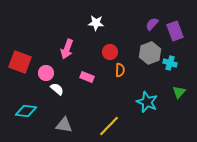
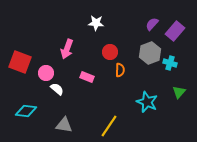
purple rectangle: rotated 60 degrees clockwise
yellow line: rotated 10 degrees counterclockwise
